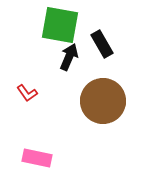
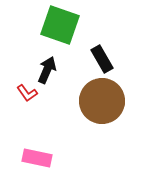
green square: rotated 9 degrees clockwise
black rectangle: moved 15 px down
black arrow: moved 22 px left, 13 px down
brown circle: moved 1 px left
